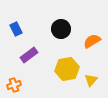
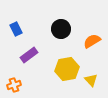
yellow triangle: rotated 24 degrees counterclockwise
